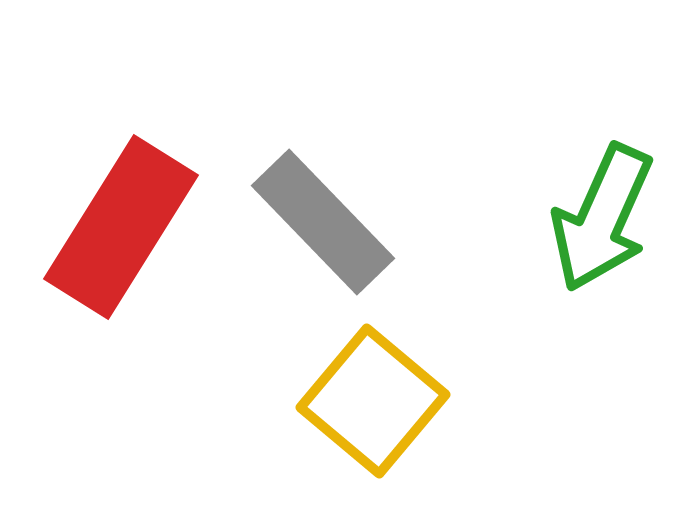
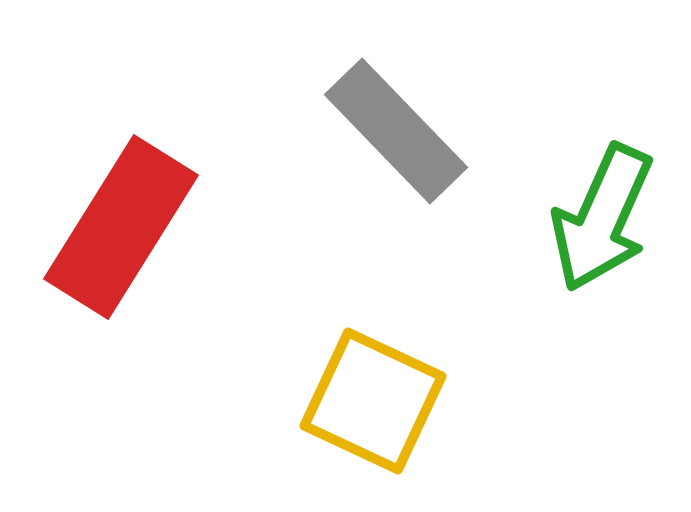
gray rectangle: moved 73 px right, 91 px up
yellow square: rotated 15 degrees counterclockwise
